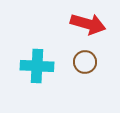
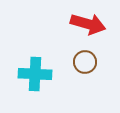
cyan cross: moved 2 px left, 8 px down
